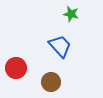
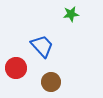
green star: rotated 21 degrees counterclockwise
blue trapezoid: moved 18 px left
